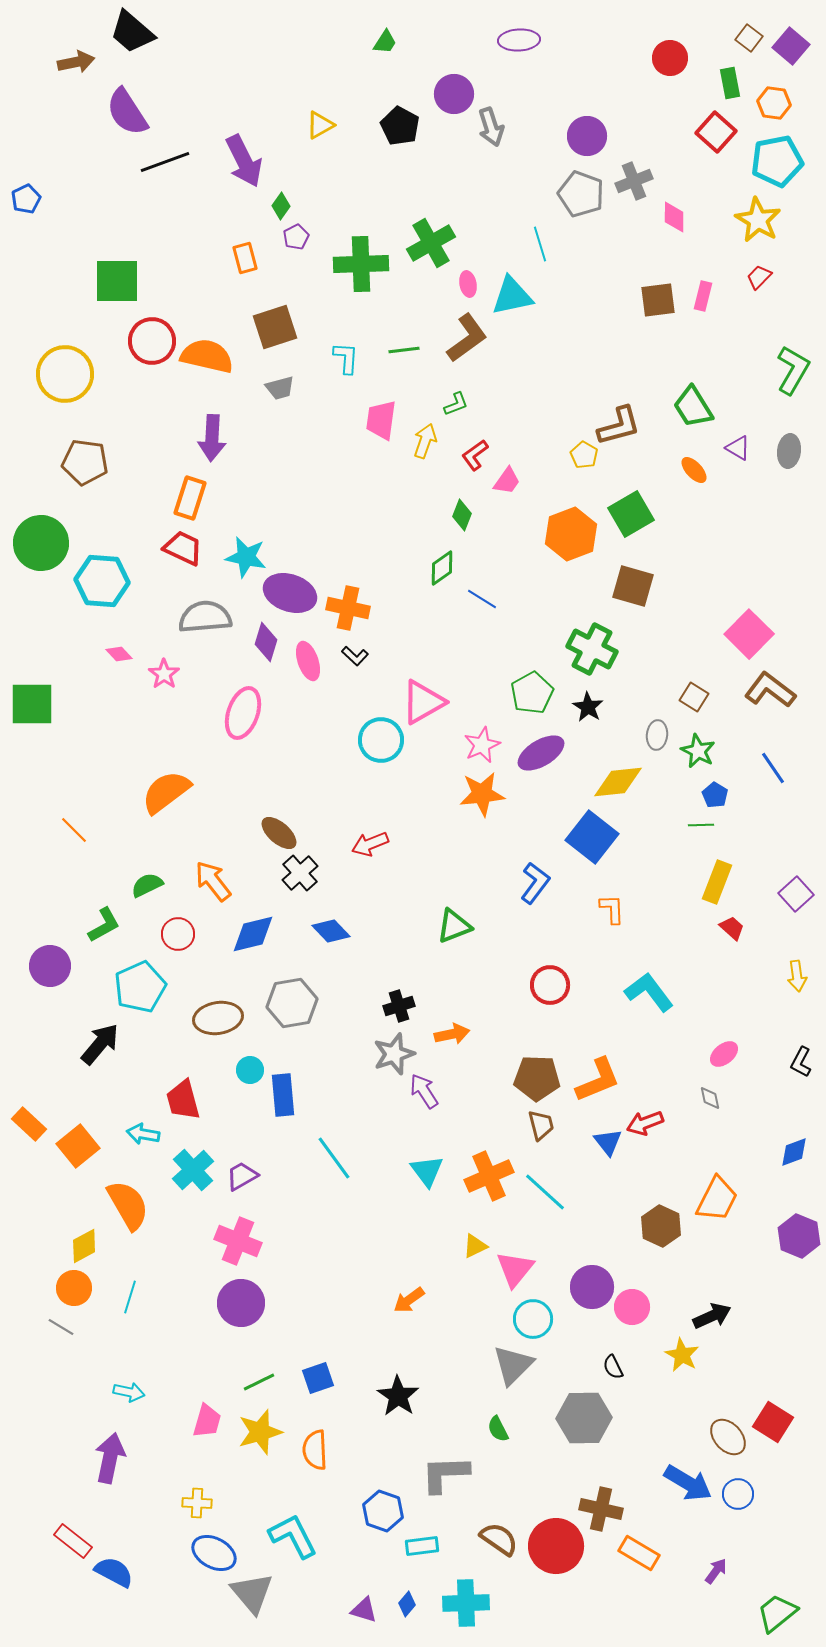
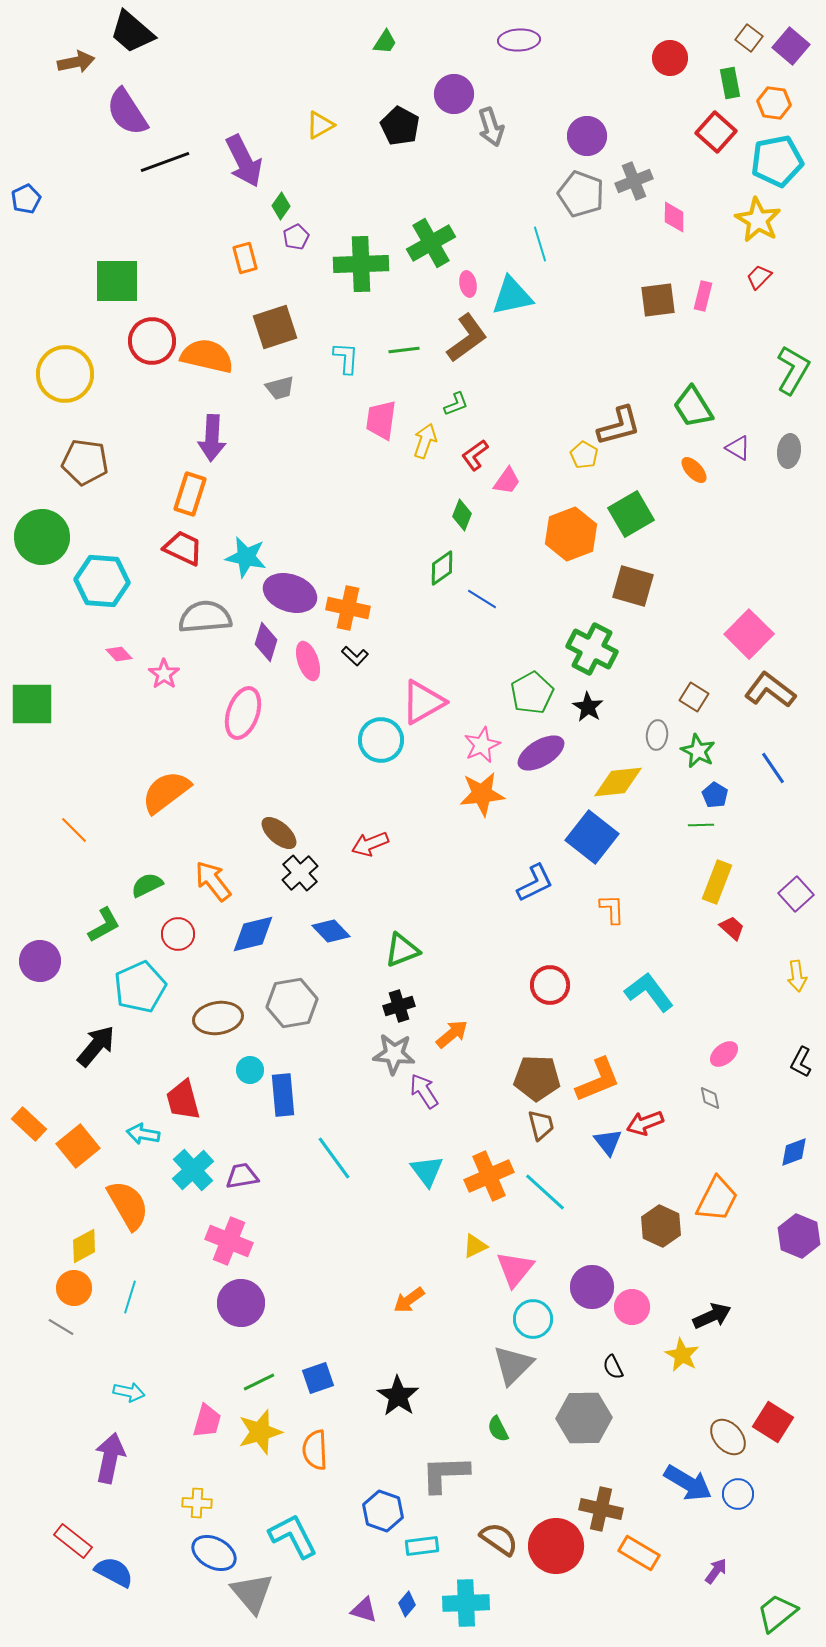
orange rectangle at (190, 498): moved 4 px up
green circle at (41, 543): moved 1 px right, 6 px up
blue L-shape at (535, 883): rotated 27 degrees clockwise
green triangle at (454, 926): moved 52 px left, 24 px down
purple circle at (50, 966): moved 10 px left, 5 px up
orange arrow at (452, 1034): rotated 28 degrees counterclockwise
black arrow at (100, 1044): moved 4 px left, 2 px down
gray star at (394, 1054): rotated 24 degrees clockwise
purple trapezoid at (242, 1176): rotated 20 degrees clockwise
pink cross at (238, 1241): moved 9 px left
